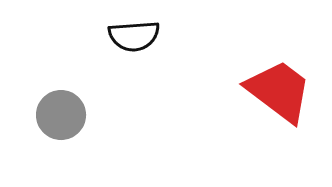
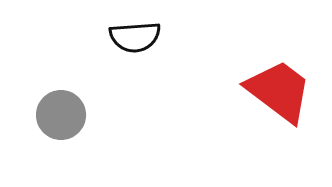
black semicircle: moved 1 px right, 1 px down
